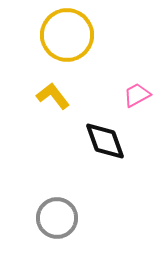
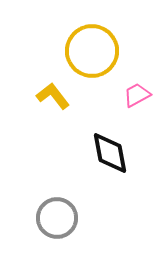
yellow circle: moved 25 px right, 16 px down
black diamond: moved 5 px right, 12 px down; rotated 9 degrees clockwise
